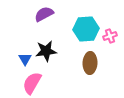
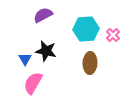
purple semicircle: moved 1 px left, 1 px down
pink cross: moved 3 px right, 1 px up; rotated 24 degrees counterclockwise
black star: rotated 20 degrees clockwise
pink semicircle: moved 1 px right
